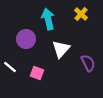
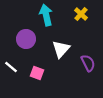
cyan arrow: moved 2 px left, 4 px up
white line: moved 1 px right
